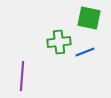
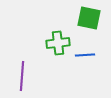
green cross: moved 1 px left, 1 px down
blue line: moved 3 px down; rotated 18 degrees clockwise
